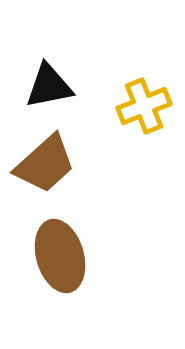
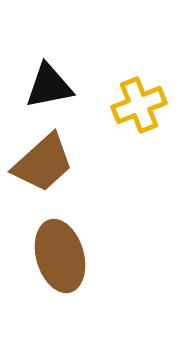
yellow cross: moved 5 px left, 1 px up
brown trapezoid: moved 2 px left, 1 px up
